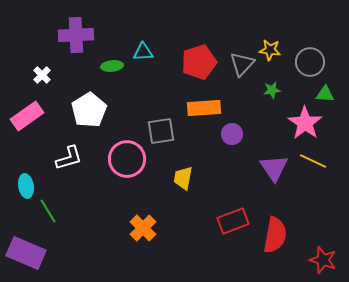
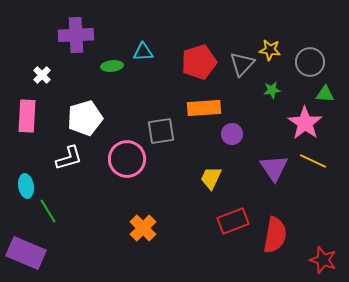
white pentagon: moved 4 px left, 8 px down; rotated 16 degrees clockwise
pink rectangle: rotated 52 degrees counterclockwise
yellow trapezoid: moved 28 px right; rotated 15 degrees clockwise
